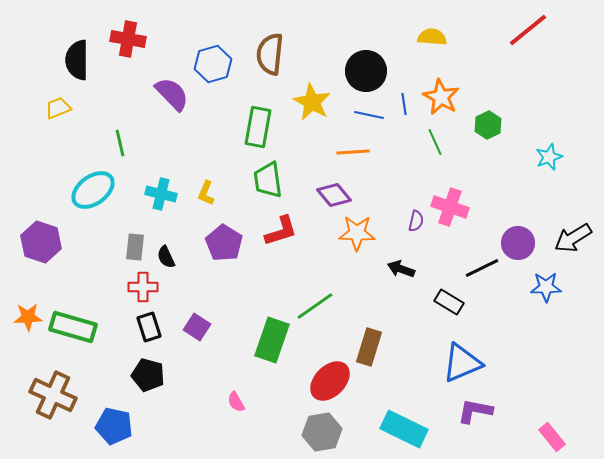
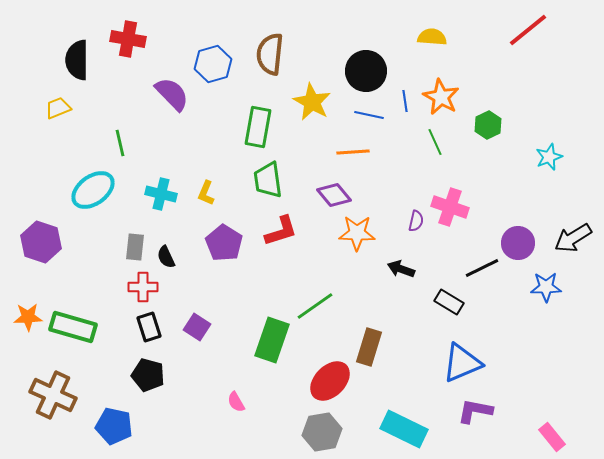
blue line at (404, 104): moved 1 px right, 3 px up
